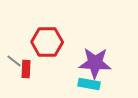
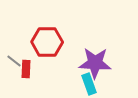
cyan rectangle: rotated 60 degrees clockwise
